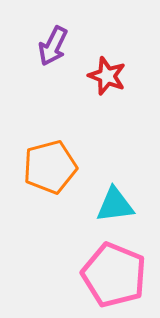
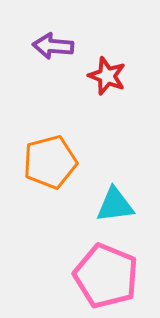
purple arrow: rotated 69 degrees clockwise
orange pentagon: moved 5 px up
pink pentagon: moved 8 px left, 1 px down
